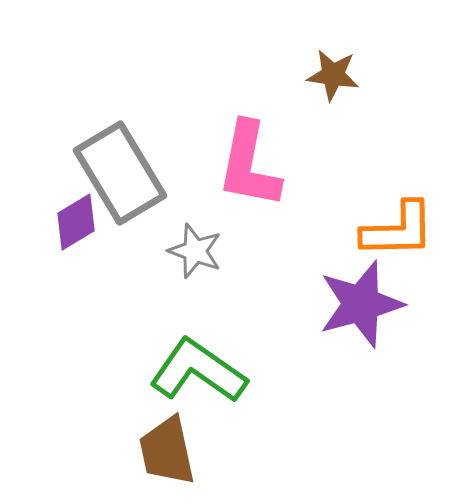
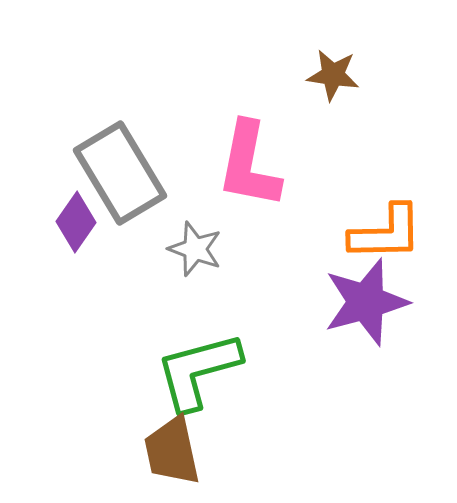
purple diamond: rotated 24 degrees counterclockwise
orange L-shape: moved 12 px left, 3 px down
gray star: moved 2 px up
purple star: moved 5 px right, 2 px up
green L-shape: rotated 50 degrees counterclockwise
brown trapezoid: moved 5 px right
